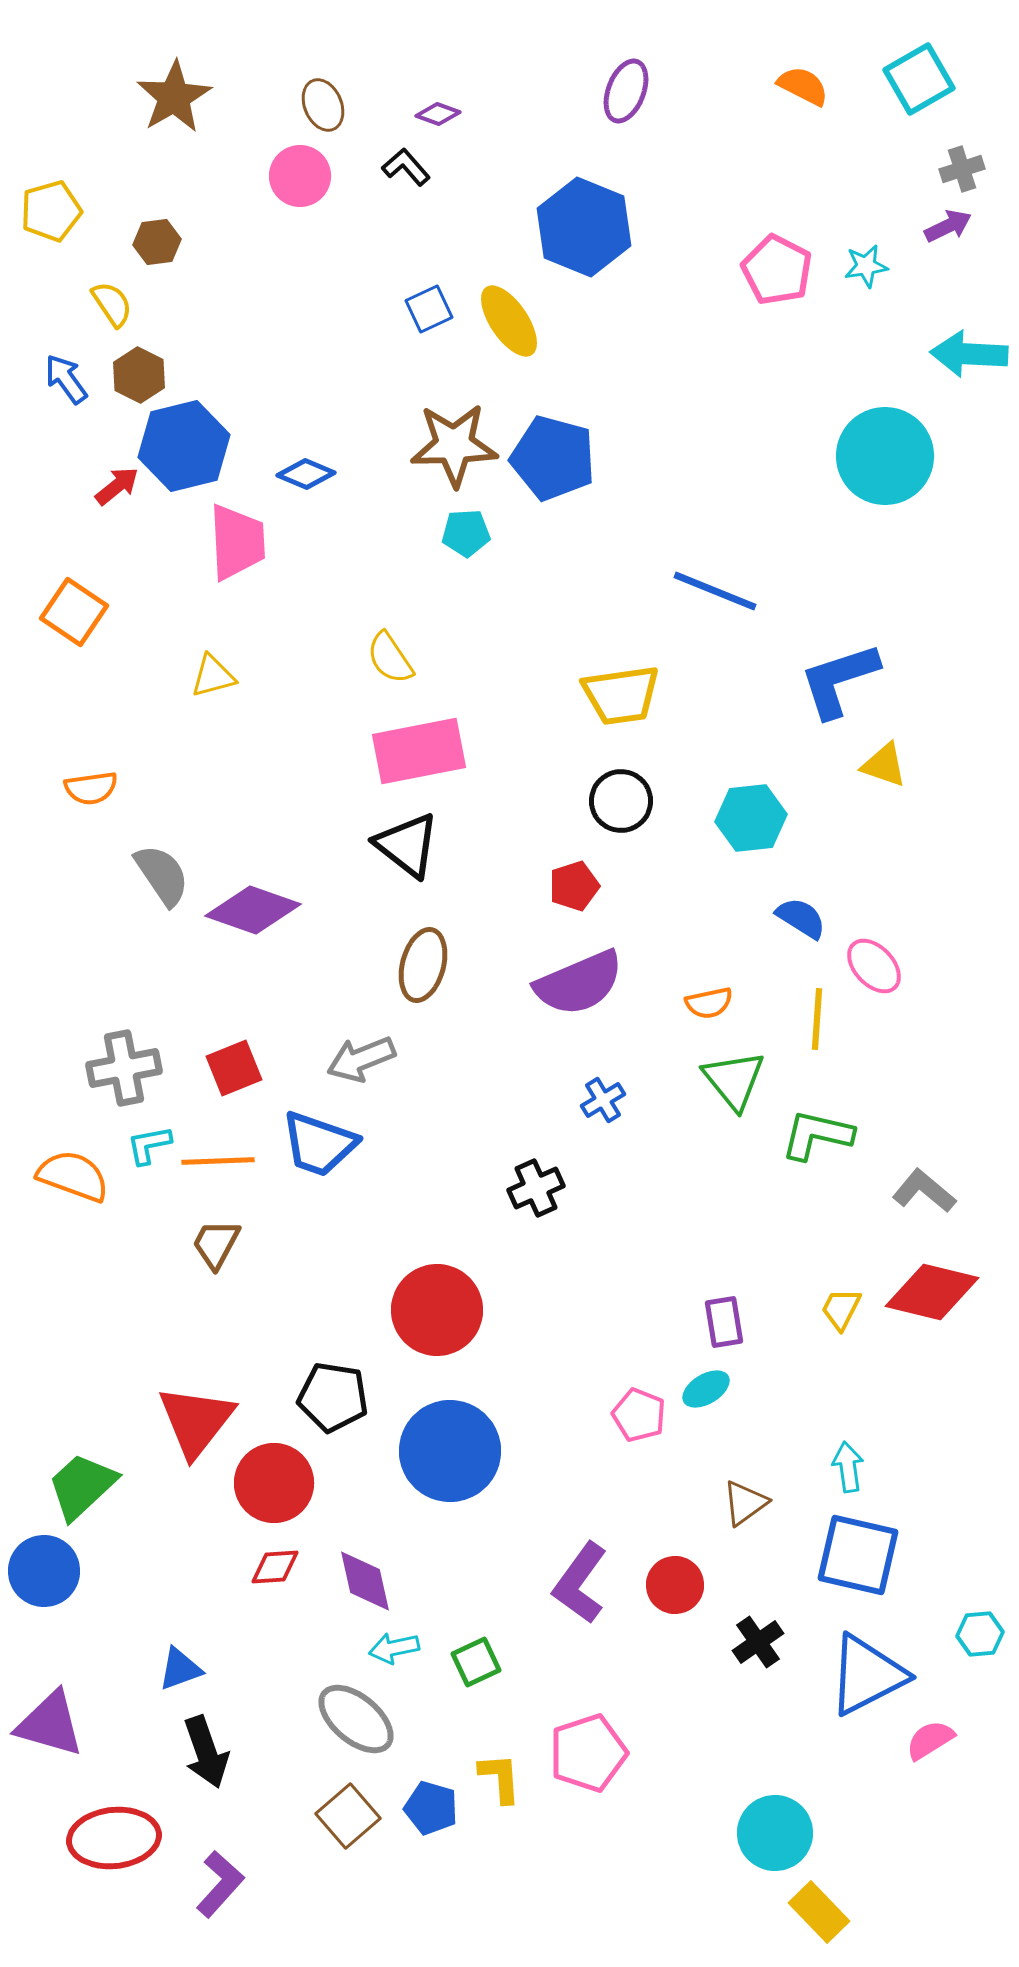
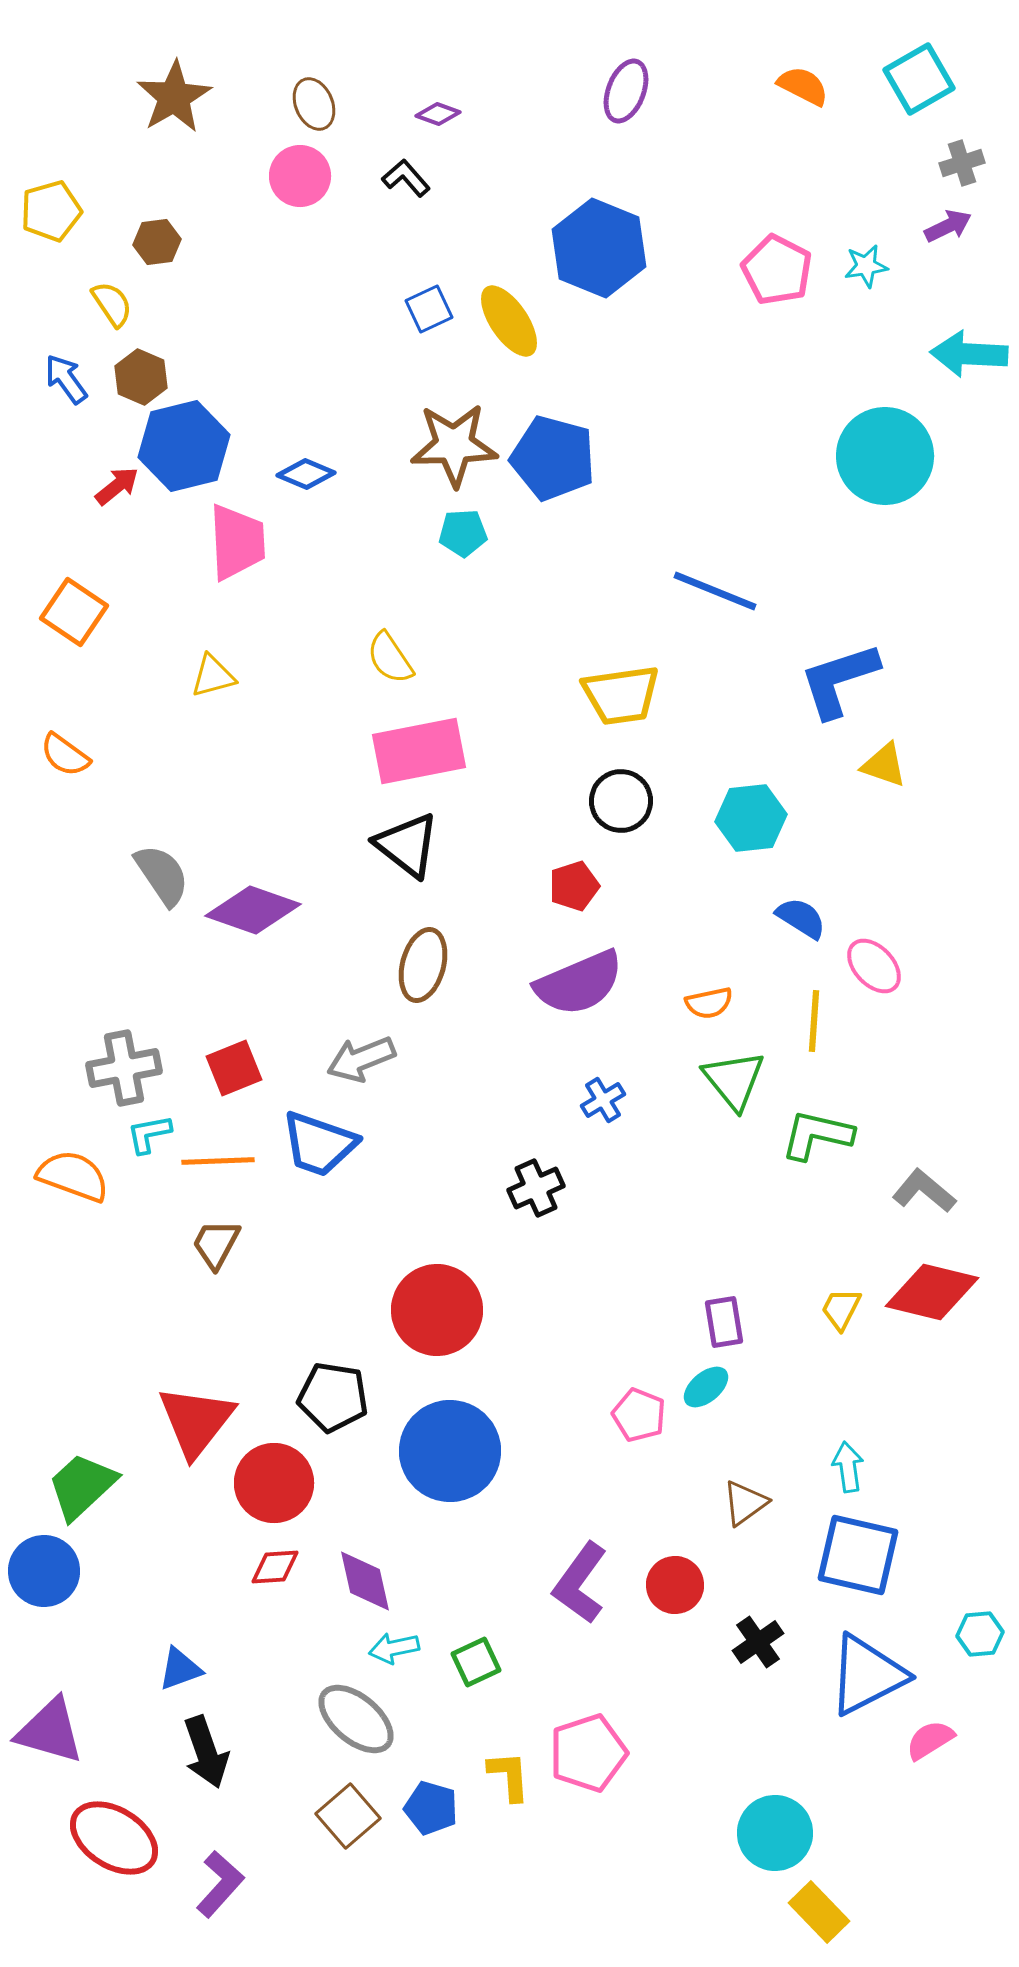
brown ellipse at (323, 105): moved 9 px left, 1 px up
black L-shape at (406, 167): moved 11 px down
gray cross at (962, 169): moved 6 px up
blue hexagon at (584, 227): moved 15 px right, 21 px down
brown hexagon at (139, 375): moved 2 px right, 2 px down; rotated 4 degrees counterclockwise
cyan pentagon at (466, 533): moved 3 px left
orange semicircle at (91, 788): moved 26 px left, 33 px up; rotated 44 degrees clockwise
yellow line at (817, 1019): moved 3 px left, 2 px down
cyan L-shape at (149, 1145): moved 11 px up
cyan ellipse at (706, 1389): moved 2 px up; rotated 9 degrees counterclockwise
purple triangle at (50, 1724): moved 7 px down
yellow L-shape at (500, 1778): moved 9 px right, 2 px up
red ellipse at (114, 1838): rotated 38 degrees clockwise
